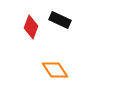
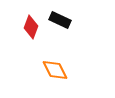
orange diamond: rotated 8 degrees clockwise
